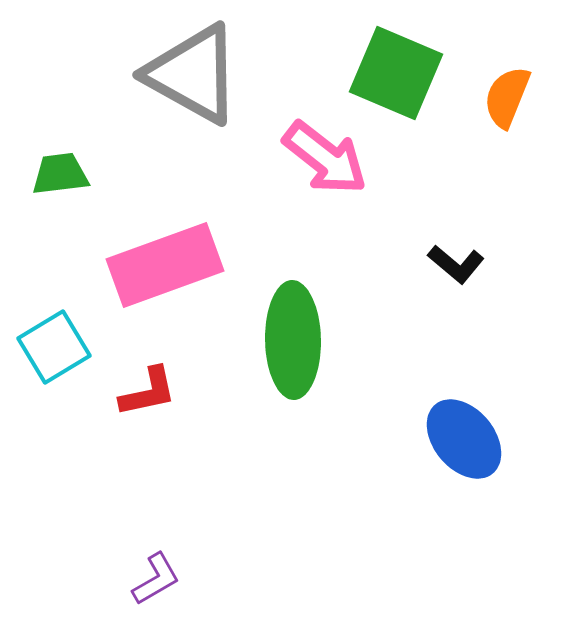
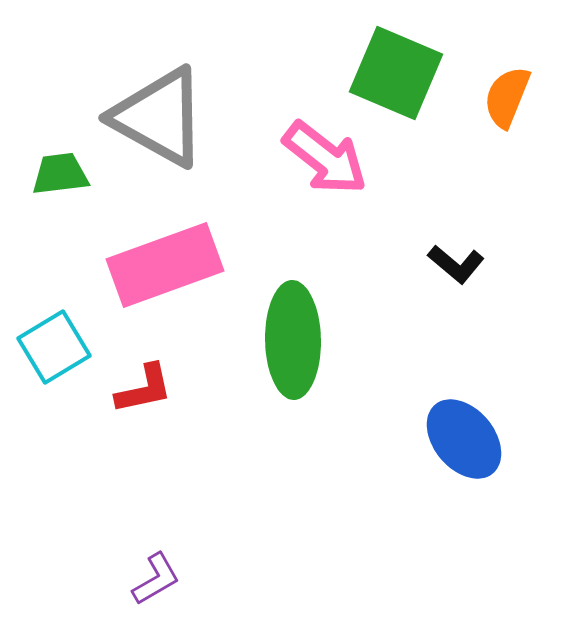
gray triangle: moved 34 px left, 43 px down
red L-shape: moved 4 px left, 3 px up
